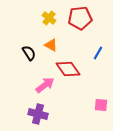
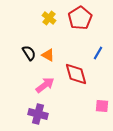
red pentagon: rotated 25 degrees counterclockwise
orange triangle: moved 3 px left, 10 px down
red diamond: moved 8 px right, 5 px down; rotated 20 degrees clockwise
pink square: moved 1 px right, 1 px down
